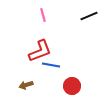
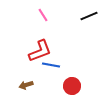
pink line: rotated 16 degrees counterclockwise
